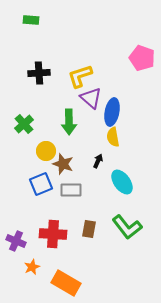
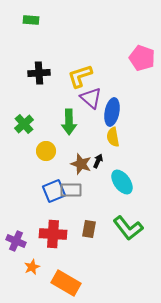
brown star: moved 18 px right
blue square: moved 13 px right, 7 px down
green L-shape: moved 1 px right, 1 px down
